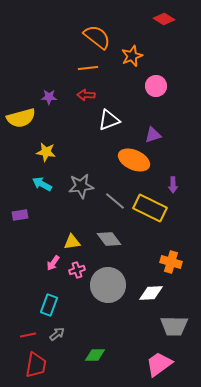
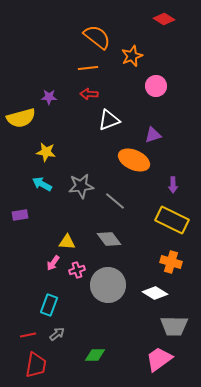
red arrow: moved 3 px right, 1 px up
yellow rectangle: moved 22 px right, 12 px down
yellow triangle: moved 5 px left; rotated 12 degrees clockwise
white diamond: moved 4 px right; rotated 35 degrees clockwise
pink trapezoid: moved 5 px up
